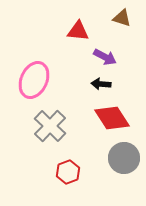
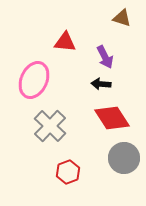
red triangle: moved 13 px left, 11 px down
purple arrow: rotated 35 degrees clockwise
